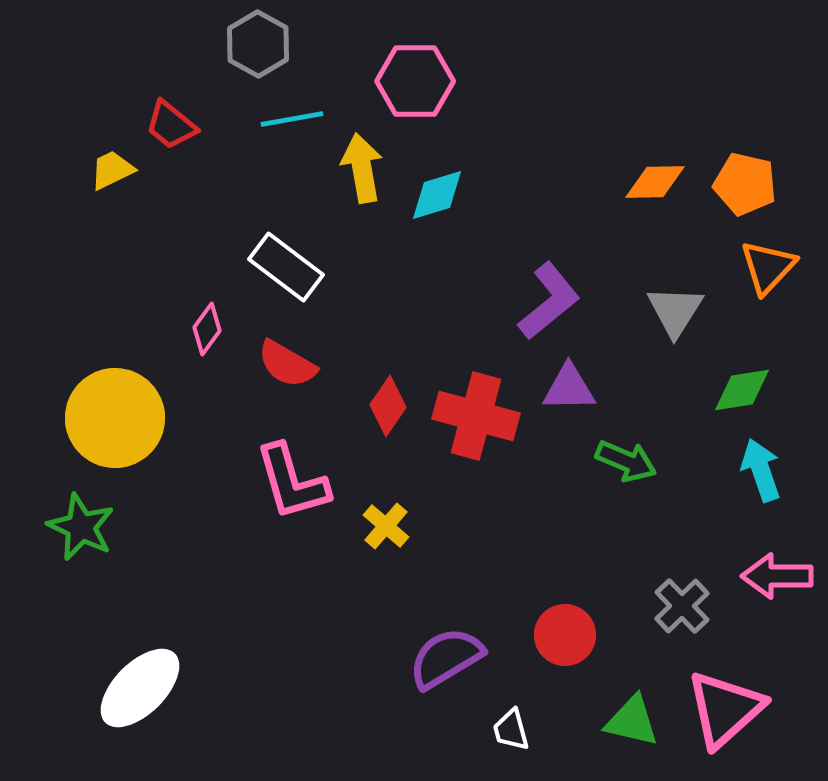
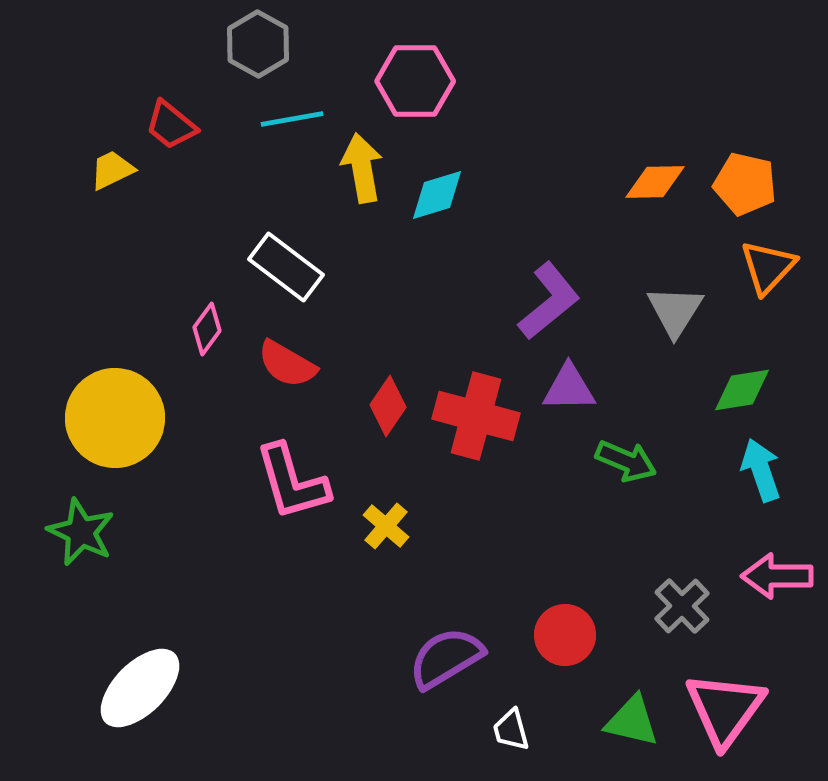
green star: moved 5 px down
pink triangle: rotated 12 degrees counterclockwise
